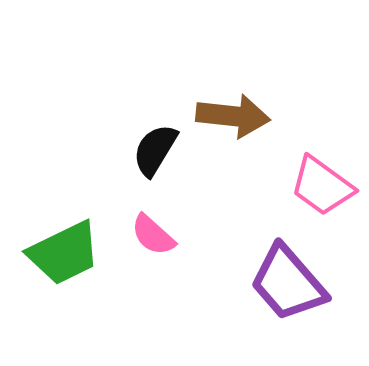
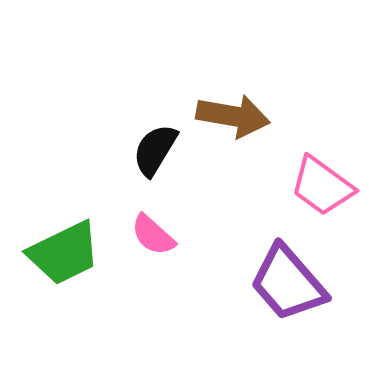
brown arrow: rotated 4 degrees clockwise
